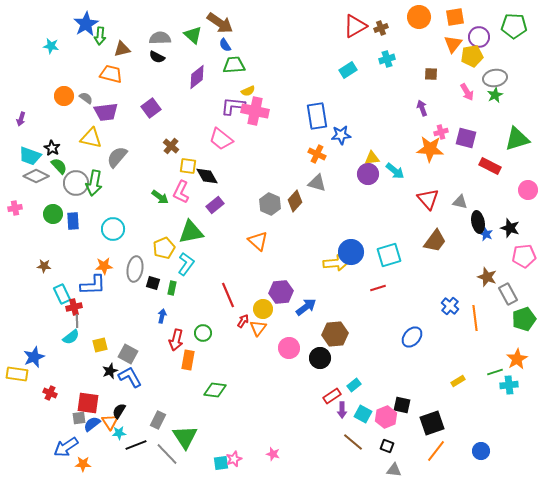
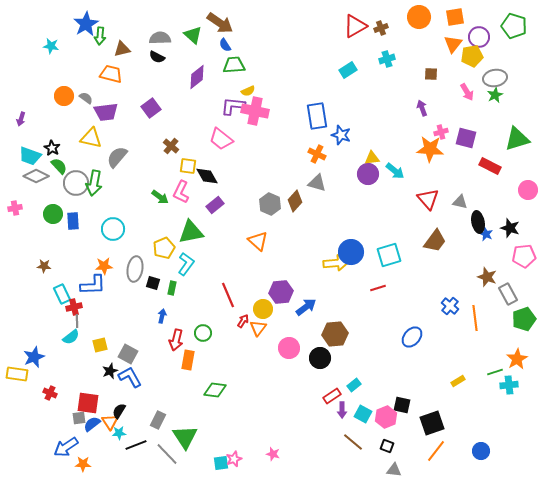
green pentagon at (514, 26): rotated 15 degrees clockwise
blue star at (341, 135): rotated 24 degrees clockwise
